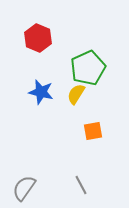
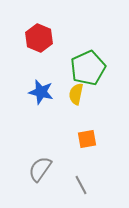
red hexagon: moved 1 px right
yellow semicircle: rotated 20 degrees counterclockwise
orange square: moved 6 px left, 8 px down
gray semicircle: moved 16 px right, 19 px up
